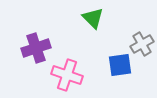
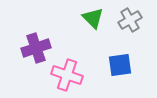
gray cross: moved 12 px left, 24 px up
